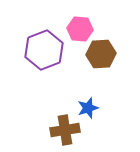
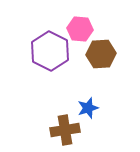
purple hexagon: moved 6 px right, 1 px down; rotated 12 degrees counterclockwise
